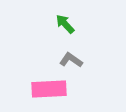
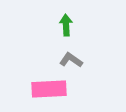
green arrow: moved 1 px right, 1 px down; rotated 40 degrees clockwise
